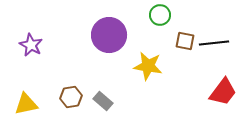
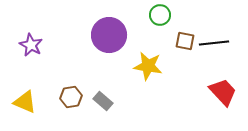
red trapezoid: rotated 80 degrees counterclockwise
yellow triangle: moved 1 px left, 2 px up; rotated 35 degrees clockwise
